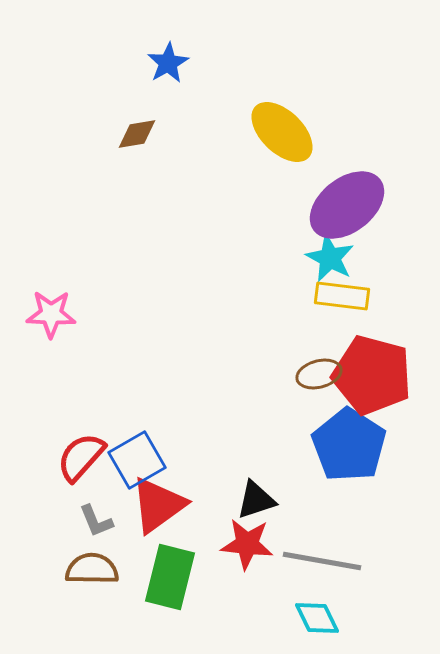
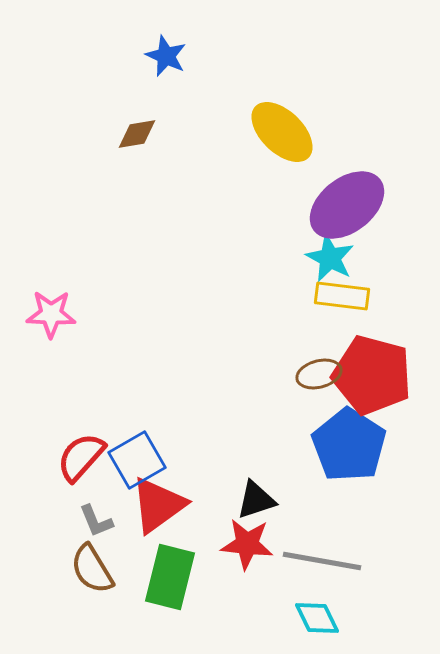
blue star: moved 2 px left, 7 px up; rotated 18 degrees counterclockwise
brown semicircle: rotated 122 degrees counterclockwise
